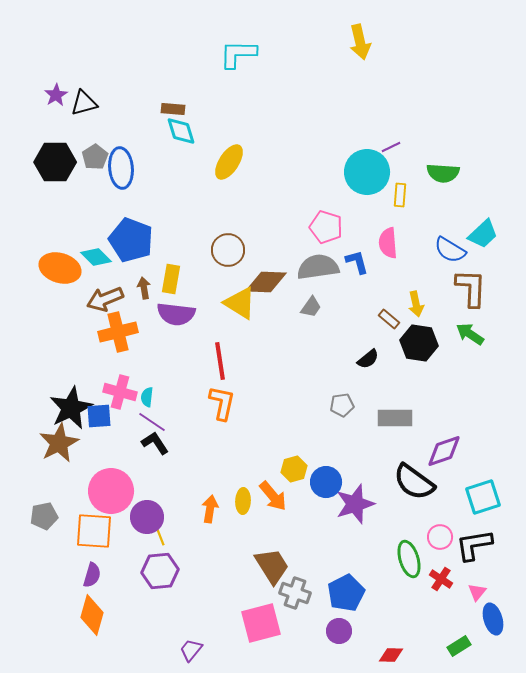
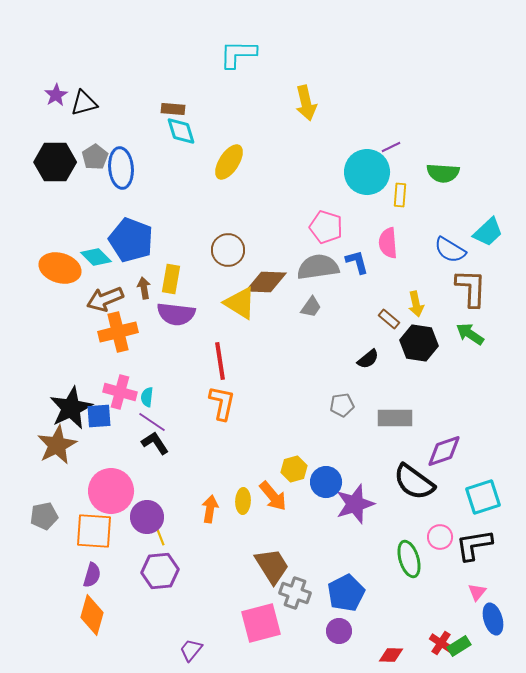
yellow arrow at (360, 42): moved 54 px left, 61 px down
cyan trapezoid at (483, 234): moved 5 px right, 2 px up
brown star at (59, 443): moved 2 px left, 2 px down
red cross at (441, 579): moved 64 px down
